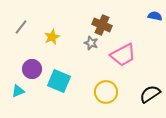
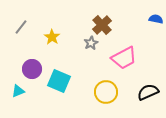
blue semicircle: moved 1 px right, 3 px down
brown cross: rotated 24 degrees clockwise
yellow star: rotated 14 degrees counterclockwise
gray star: rotated 24 degrees clockwise
pink trapezoid: moved 1 px right, 3 px down
black semicircle: moved 2 px left, 2 px up; rotated 10 degrees clockwise
